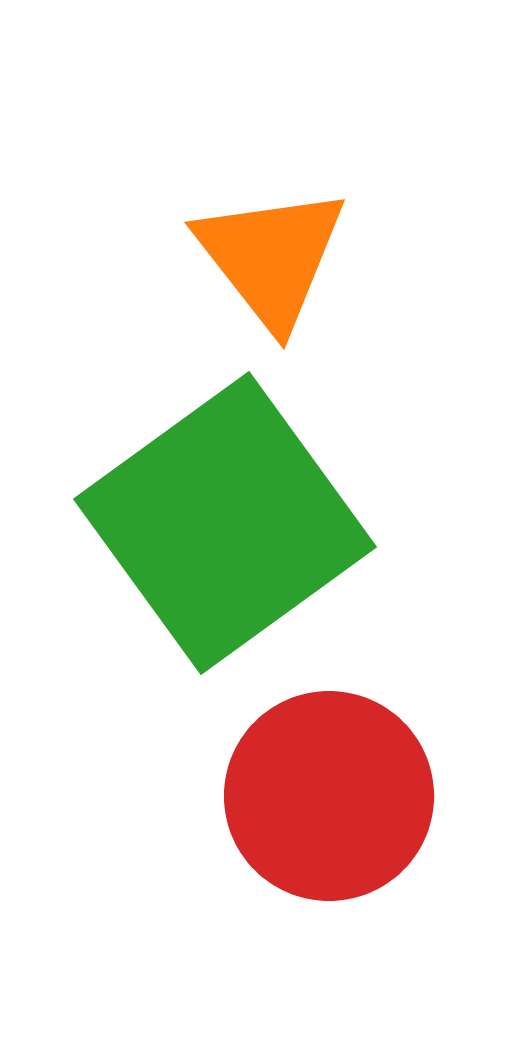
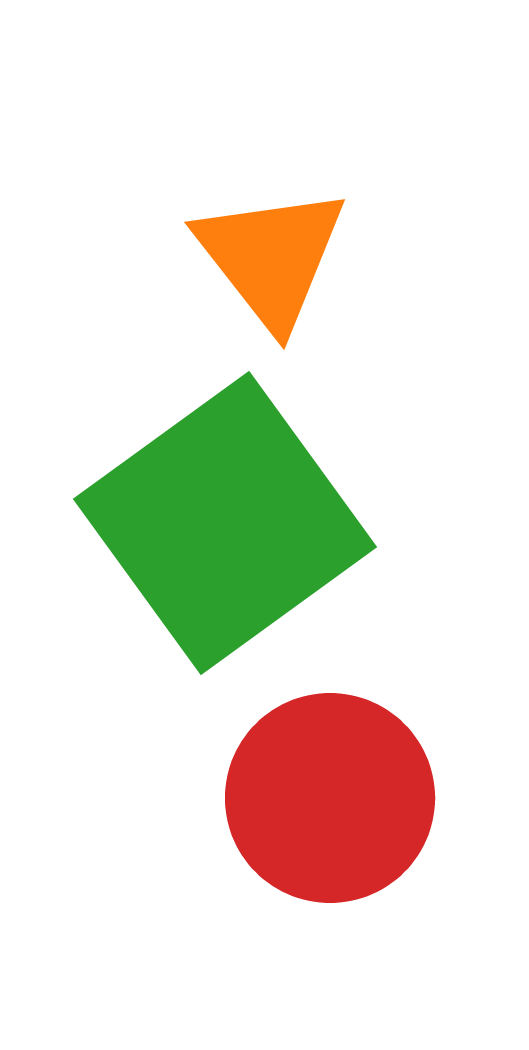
red circle: moved 1 px right, 2 px down
